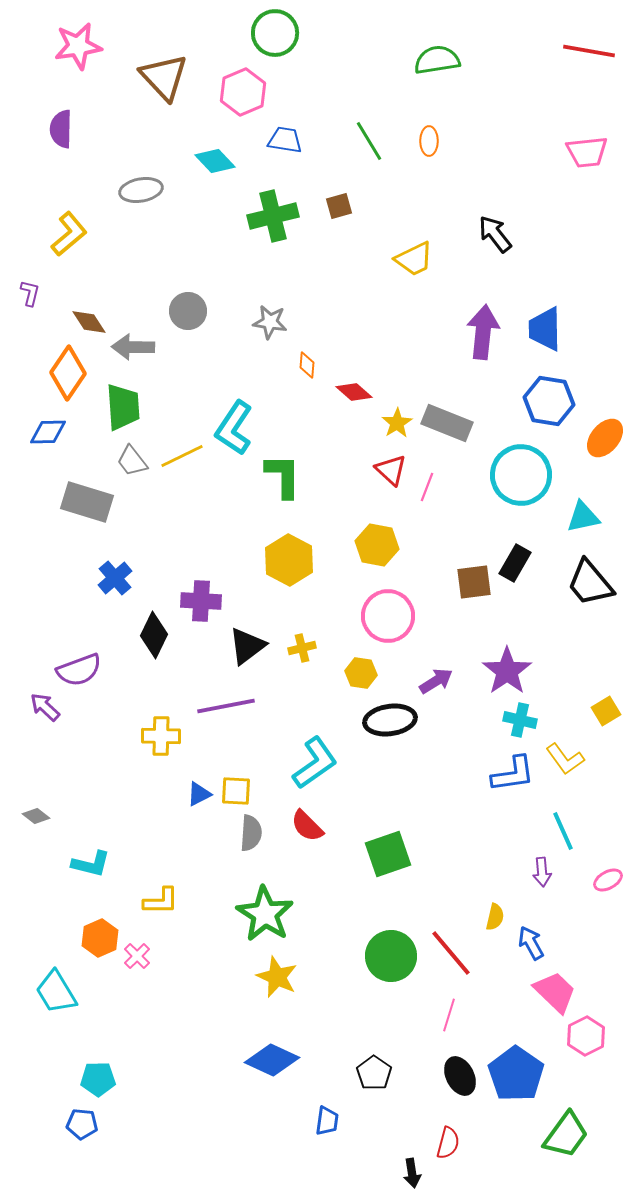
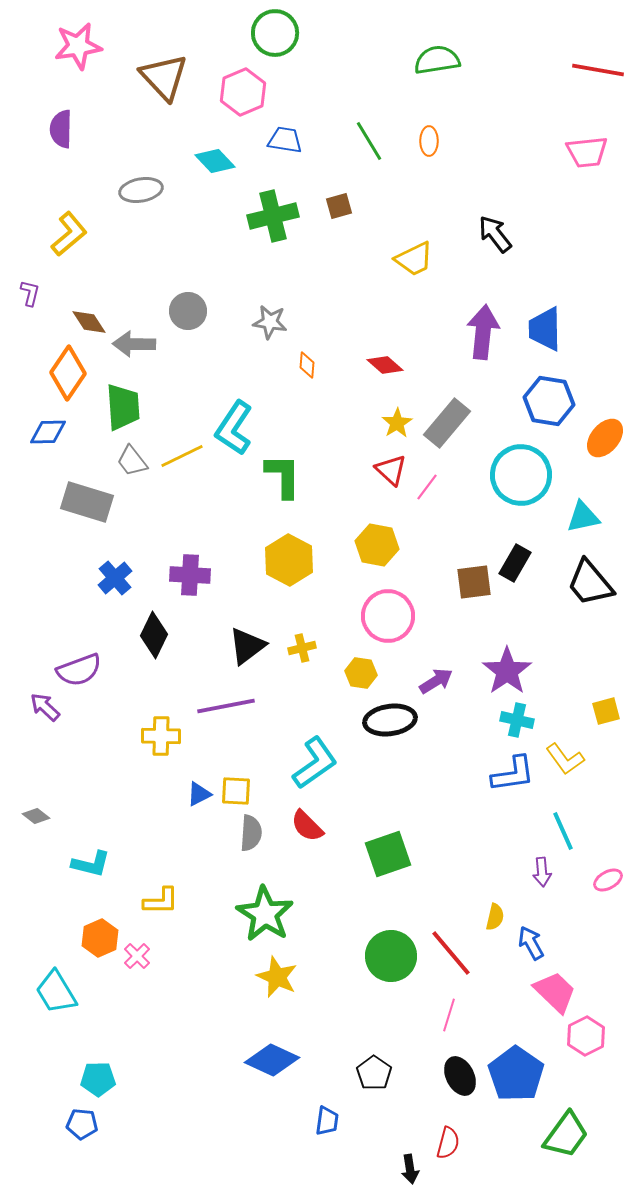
red line at (589, 51): moved 9 px right, 19 px down
gray arrow at (133, 347): moved 1 px right, 3 px up
red diamond at (354, 392): moved 31 px right, 27 px up
gray rectangle at (447, 423): rotated 72 degrees counterclockwise
pink line at (427, 487): rotated 16 degrees clockwise
purple cross at (201, 601): moved 11 px left, 26 px up
yellow square at (606, 711): rotated 16 degrees clockwise
cyan cross at (520, 720): moved 3 px left
black arrow at (412, 1173): moved 2 px left, 4 px up
